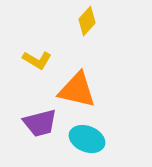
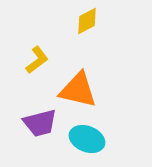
yellow diamond: rotated 20 degrees clockwise
yellow L-shape: rotated 68 degrees counterclockwise
orange triangle: moved 1 px right
